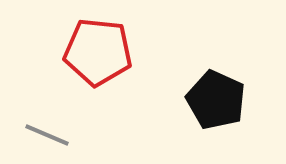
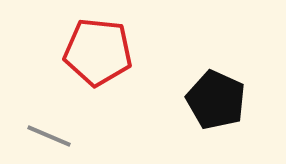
gray line: moved 2 px right, 1 px down
